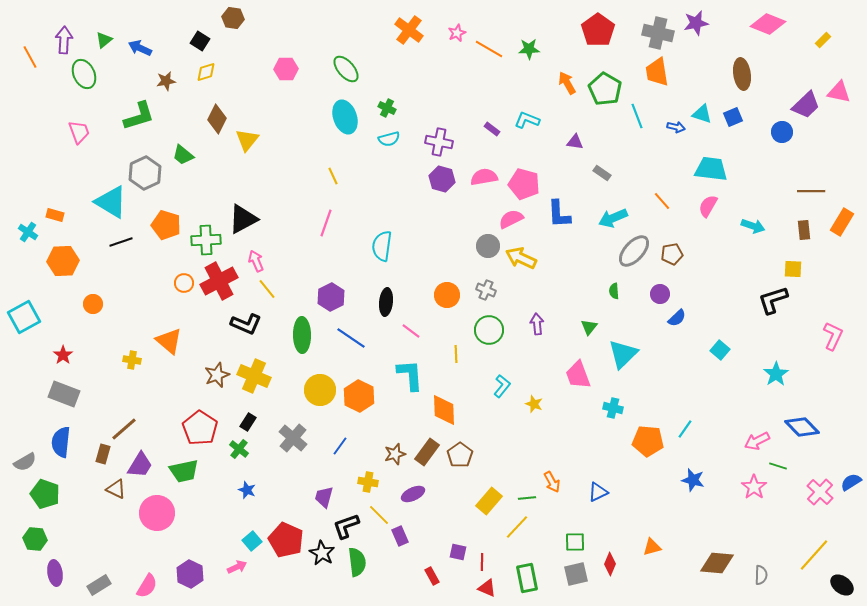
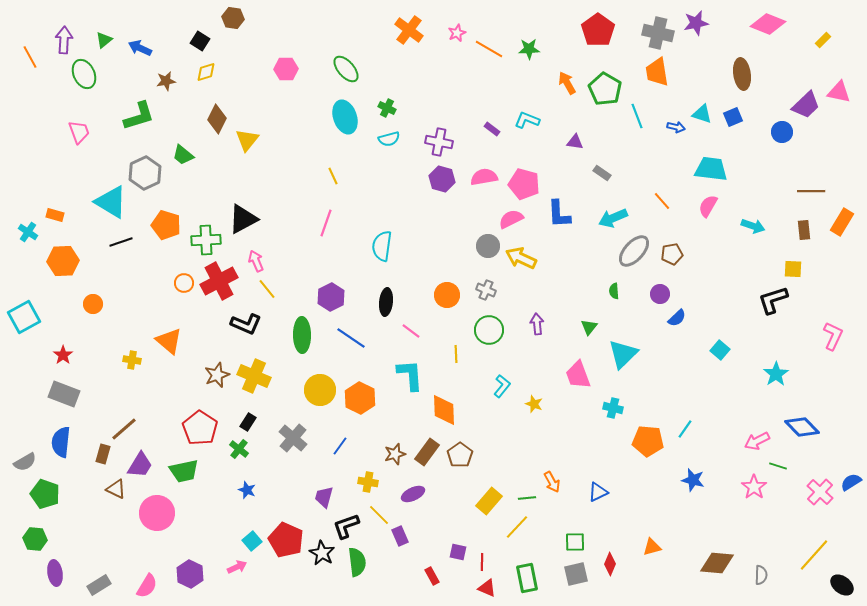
orange hexagon at (359, 396): moved 1 px right, 2 px down
